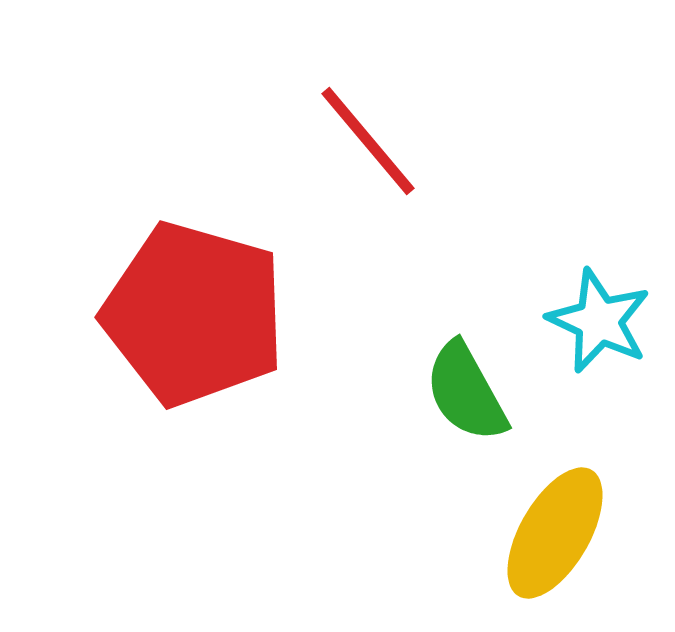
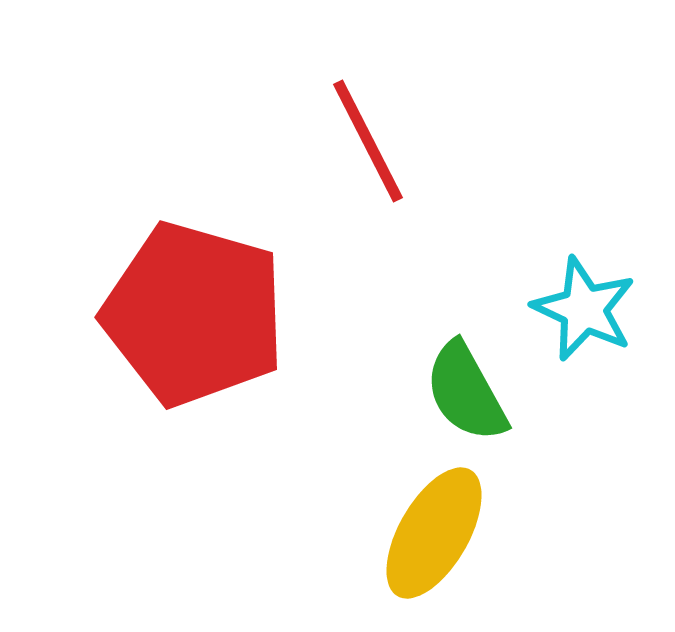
red line: rotated 13 degrees clockwise
cyan star: moved 15 px left, 12 px up
yellow ellipse: moved 121 px left
